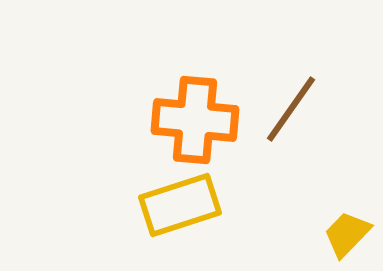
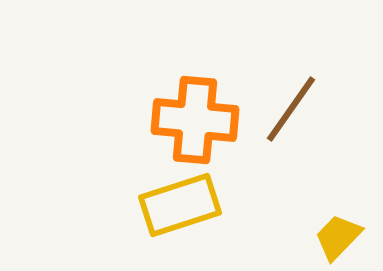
yellow trapezoid: moved 9 px left, 3 px down
